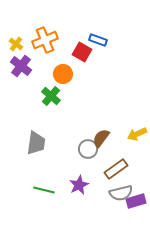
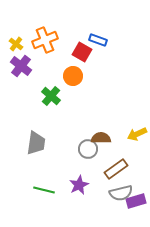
orange circle: moved 10 px right, 2 px down
brown semicircle: rotated 54 degrees clockwise
